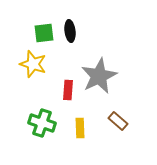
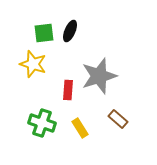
black ellipse: rotated 30 degrees clockwise
gray star: rotated 9 degrees clockwise
brown rectangle: moved 2 px up
yellow rectangle: rotated 30 degrees counterclockwise
